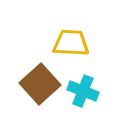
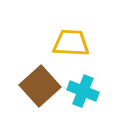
brown square: moved 2 px down
